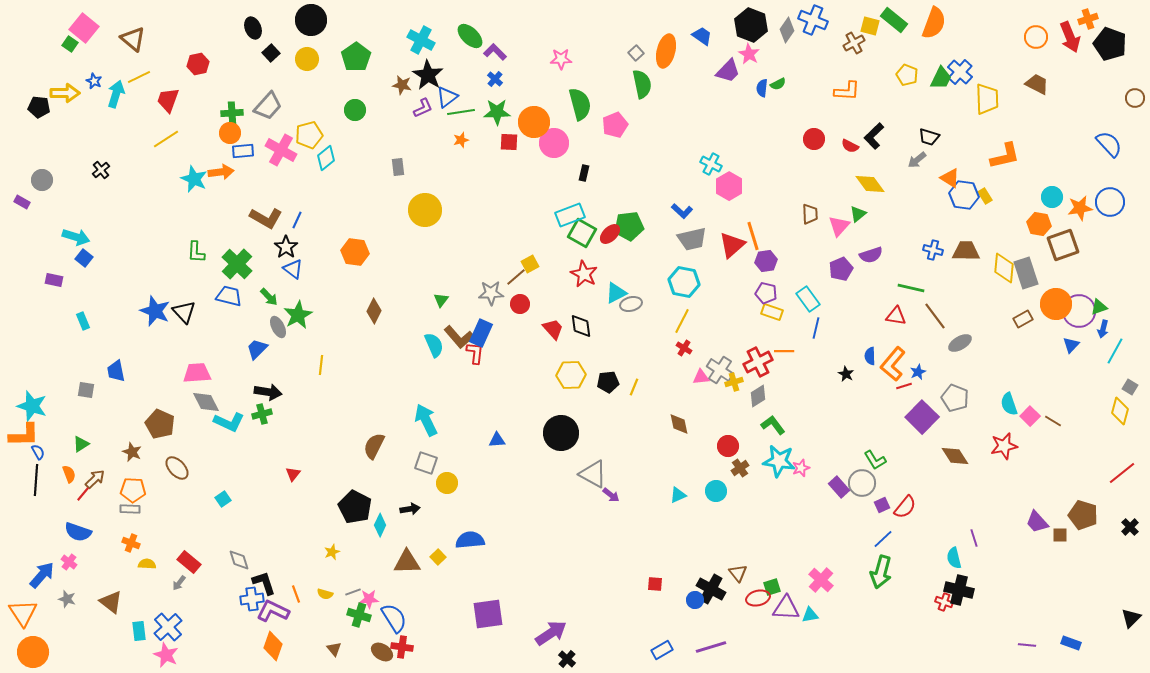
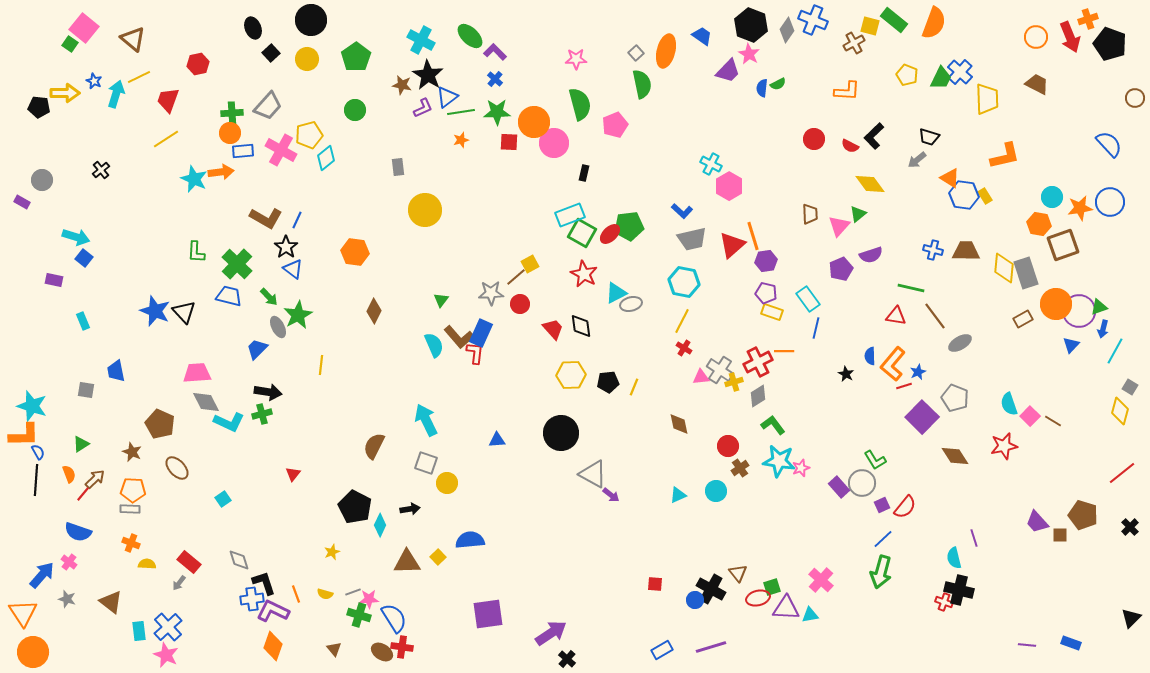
pink star at (561, 59): moved 15 px right
